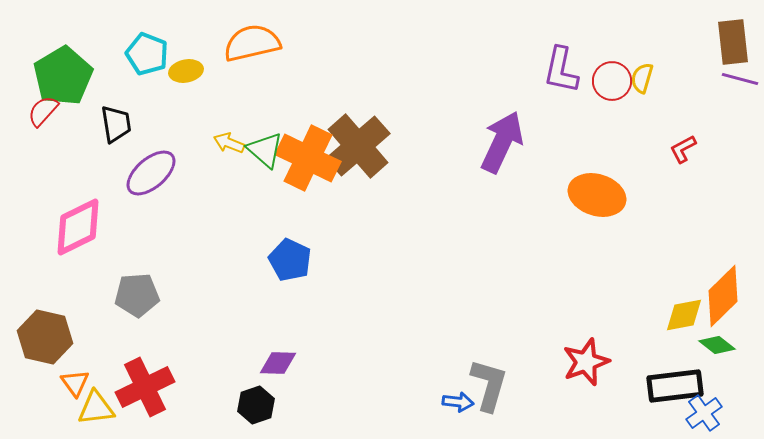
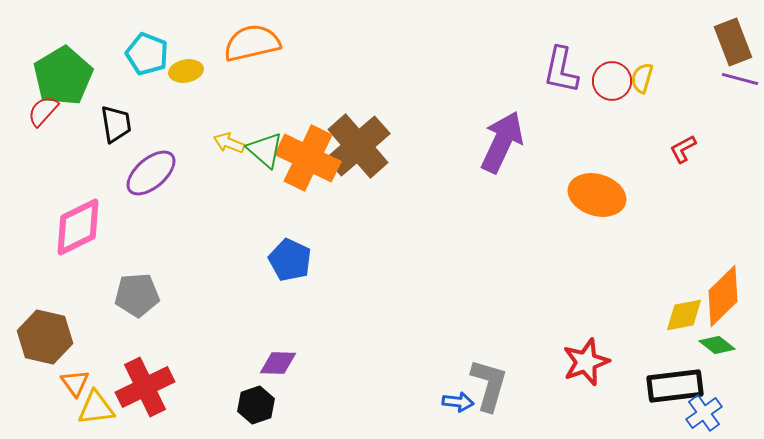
brown rectangle: rotated 15 degrees counterclockwise
